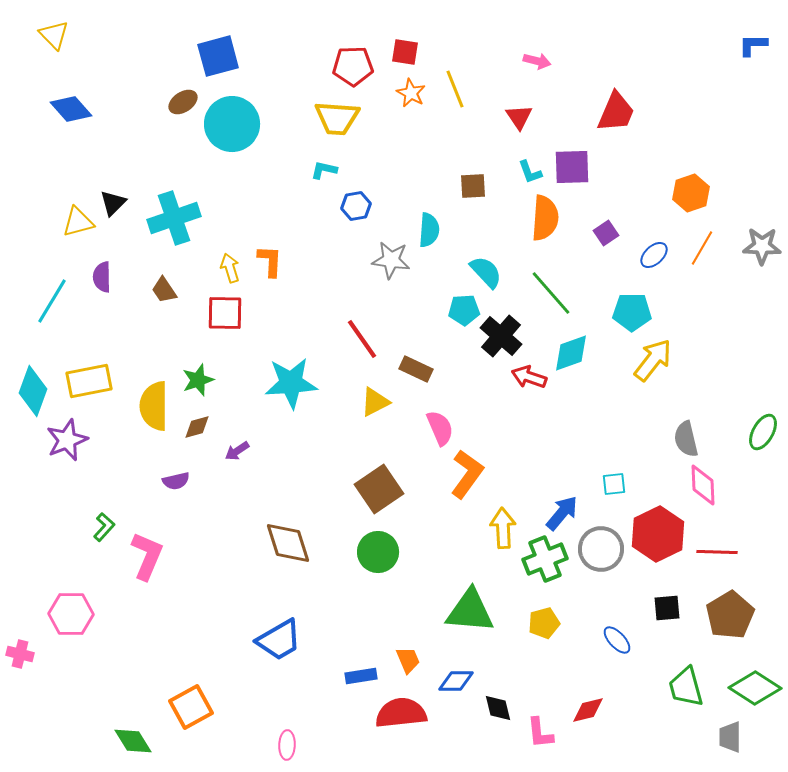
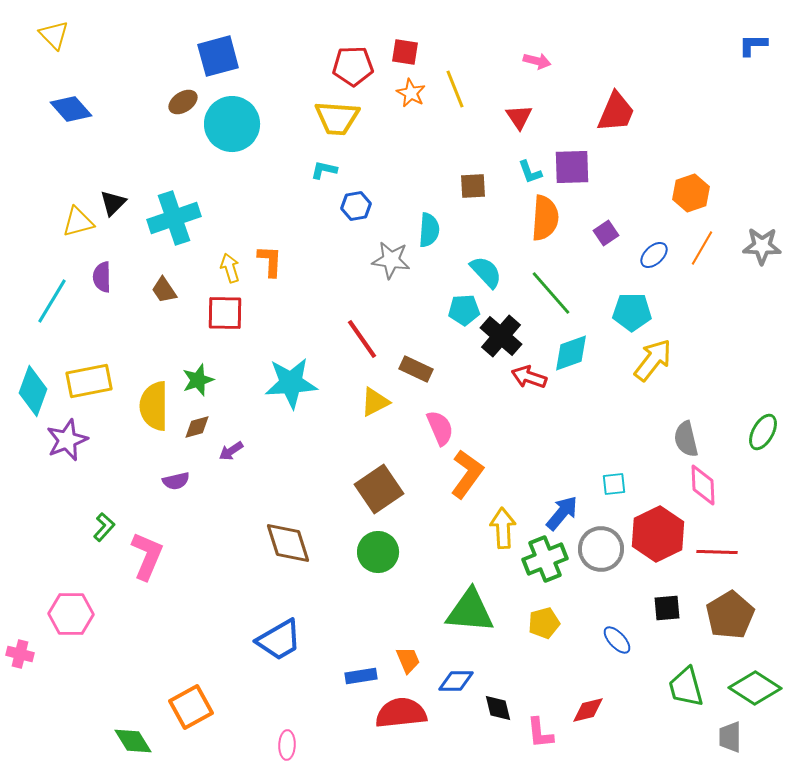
purple arrow at (237, 451): moved 6 px left
